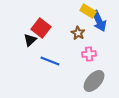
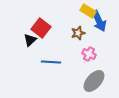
brown star: rotated 24 degrees clockwise
pink cross: rotated 32 degrees clockwise
blue line: moved 1 px right, 1 px down; rotated 18 degrees counterclockwise
